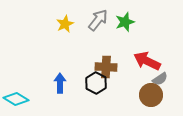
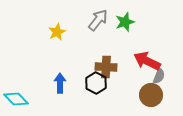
yellow star: moved 8 px left, 8 px down
gray semicircle: moved 1 px left, 3 px up; rotated 35 degrees counterclockwise
cyan diamond: rotated 15 degrees clockwise
